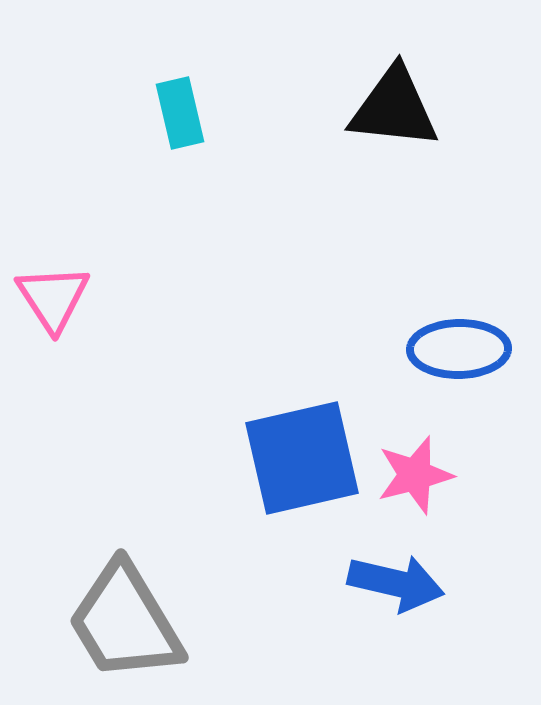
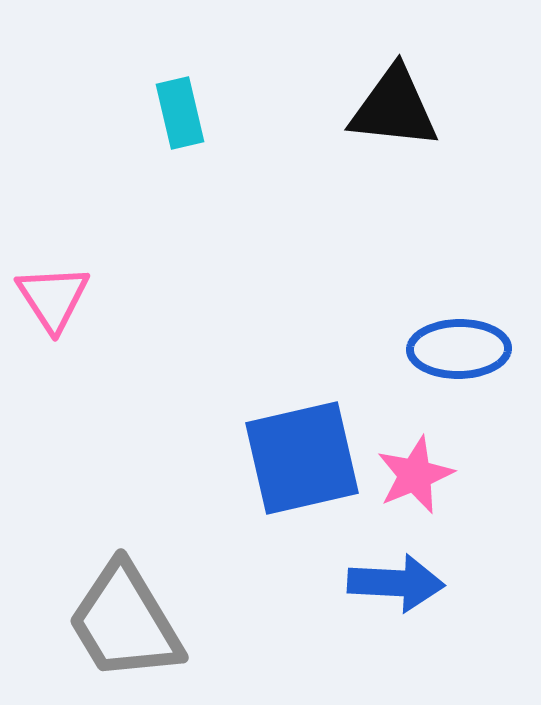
pink star: rotated 8 degrees counterclockwise
blue arrow: rotated 10 degrees counterclockwise
